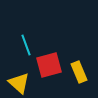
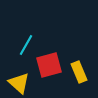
cyan line: rotated 50 degrees clockwise
